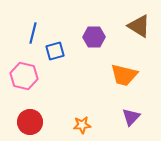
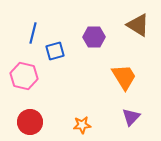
brown triangle: moved 1 px left, 1 px up
orange trapezoid: moved 2 px down; rotated 136 degrees counterclockwise
